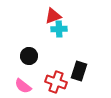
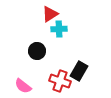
red triangle: moved 3 px left, 2 px up; rotated 12 degrees counterclockwise
black circle: moved 8 px right, 5 px up
black rectangle: rotated 12 degrees clockwise
red cross: moved 4 px right, 1 px up
